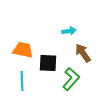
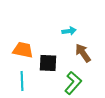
green L-shape: moved 2 px right, 4 px down
